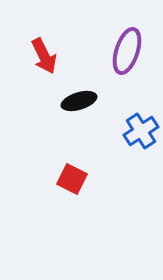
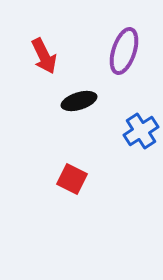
purple ellipse: moved 3 px left
